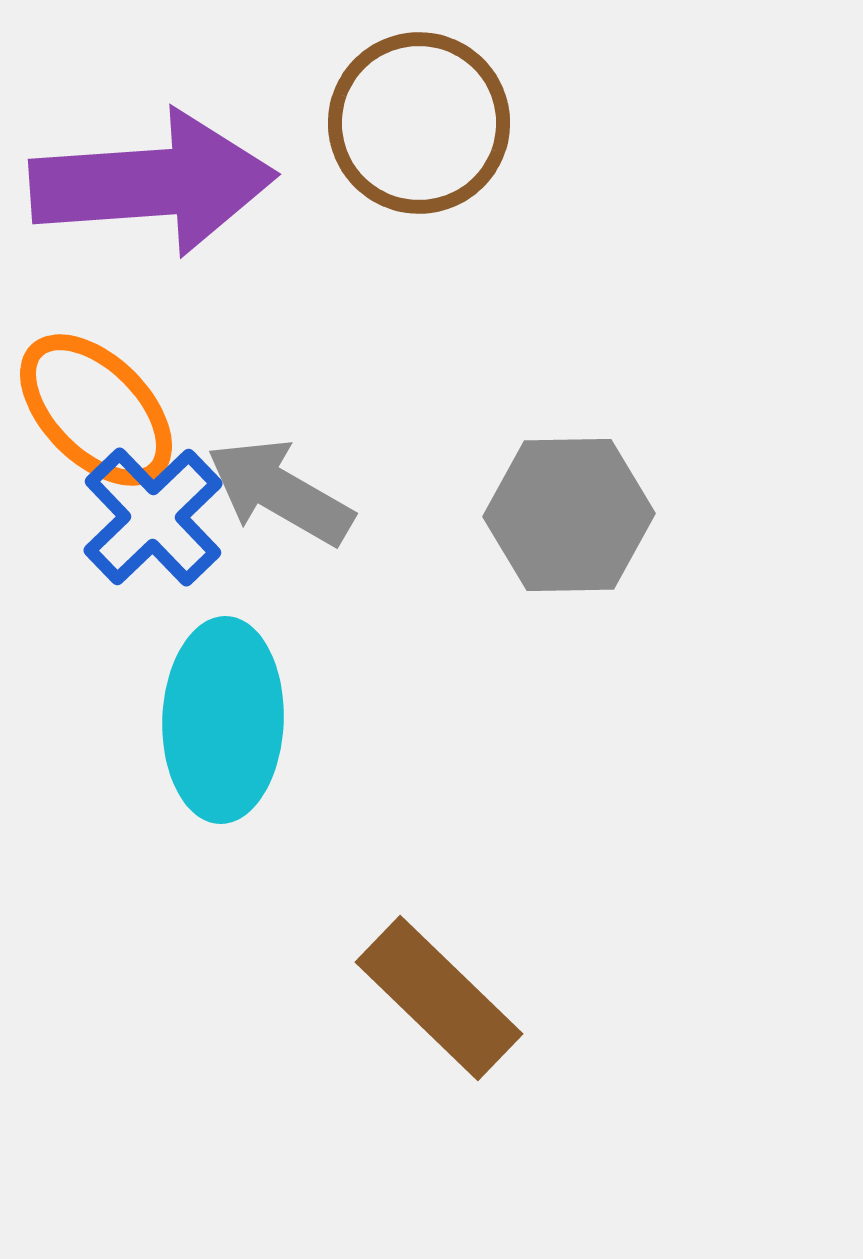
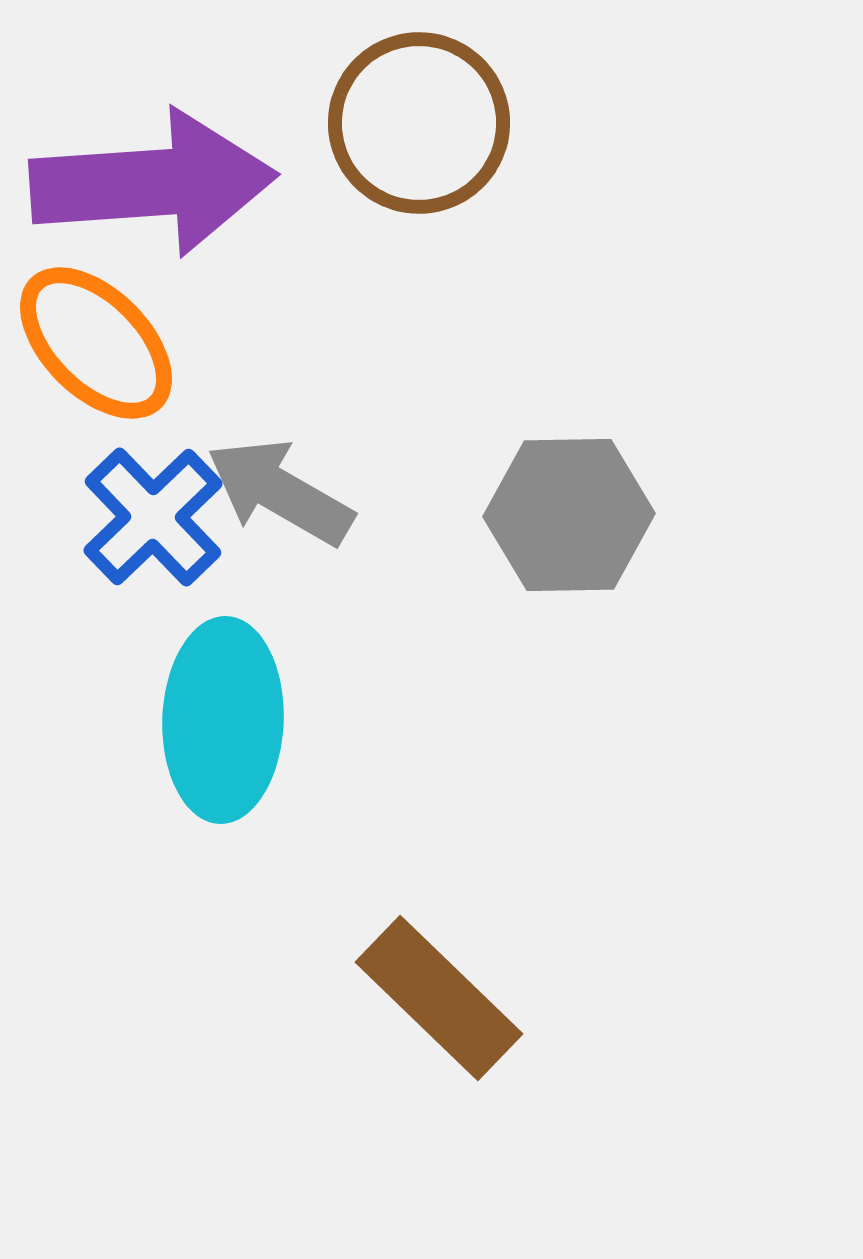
orange ellipse: moved 67 px up
